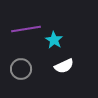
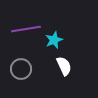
cyan star: rotated 18 degrees clockwise
white semicircle: rotated 90 degrees counterclockwise
